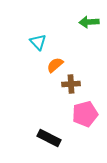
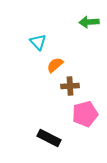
brown cross: moved 1 px left, 2 px down
